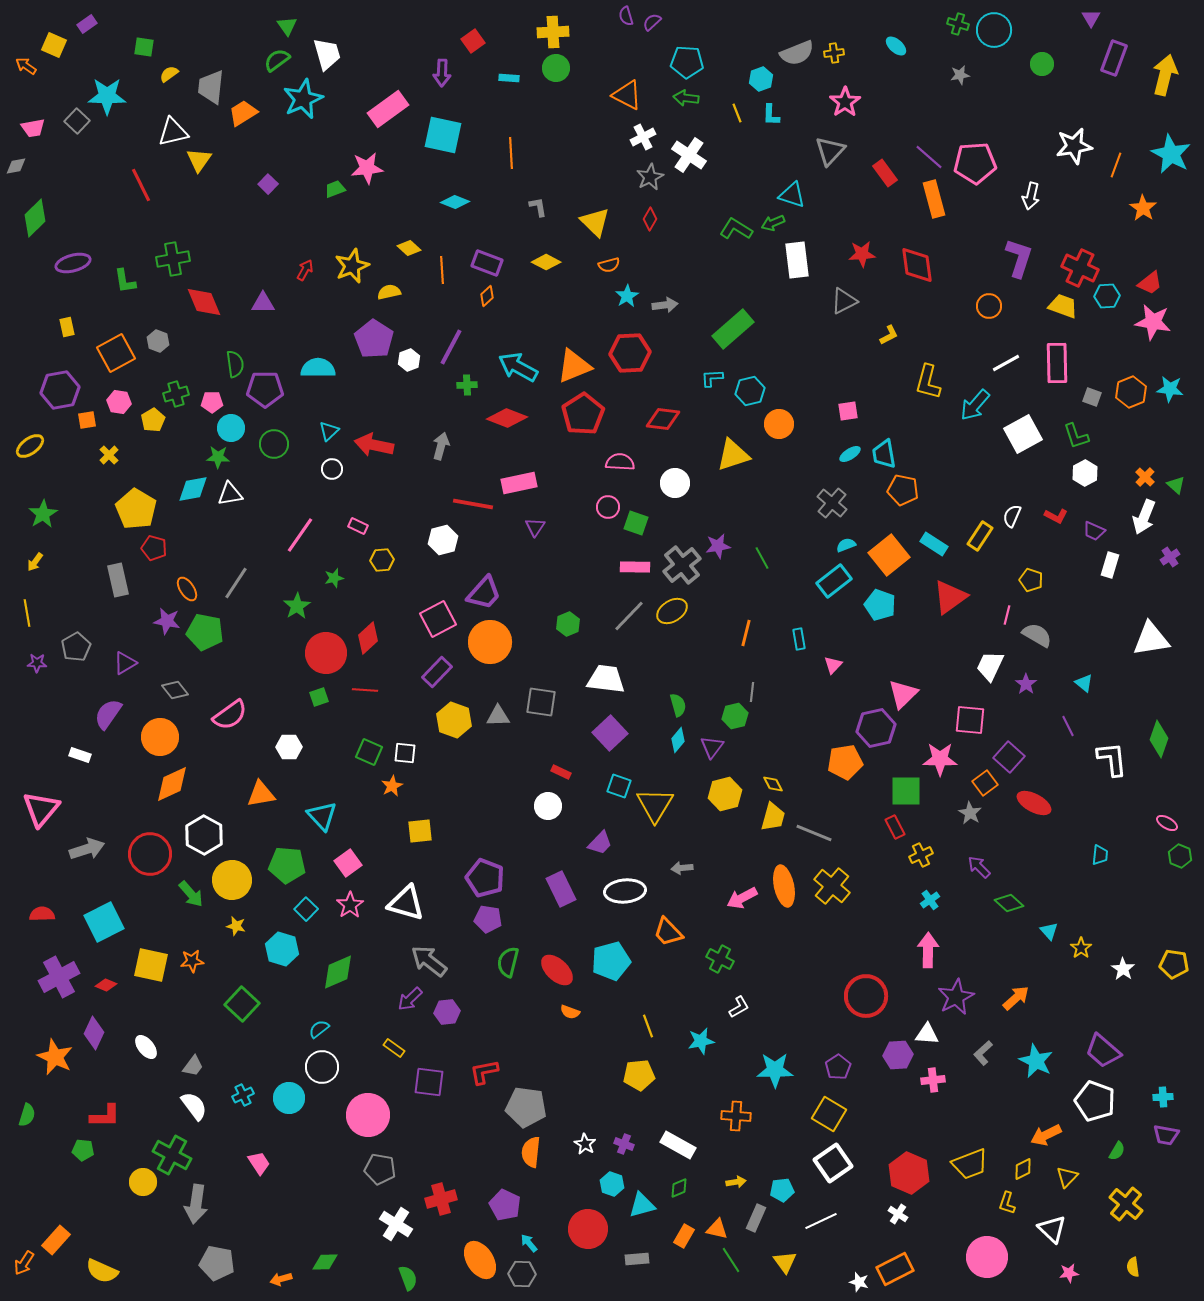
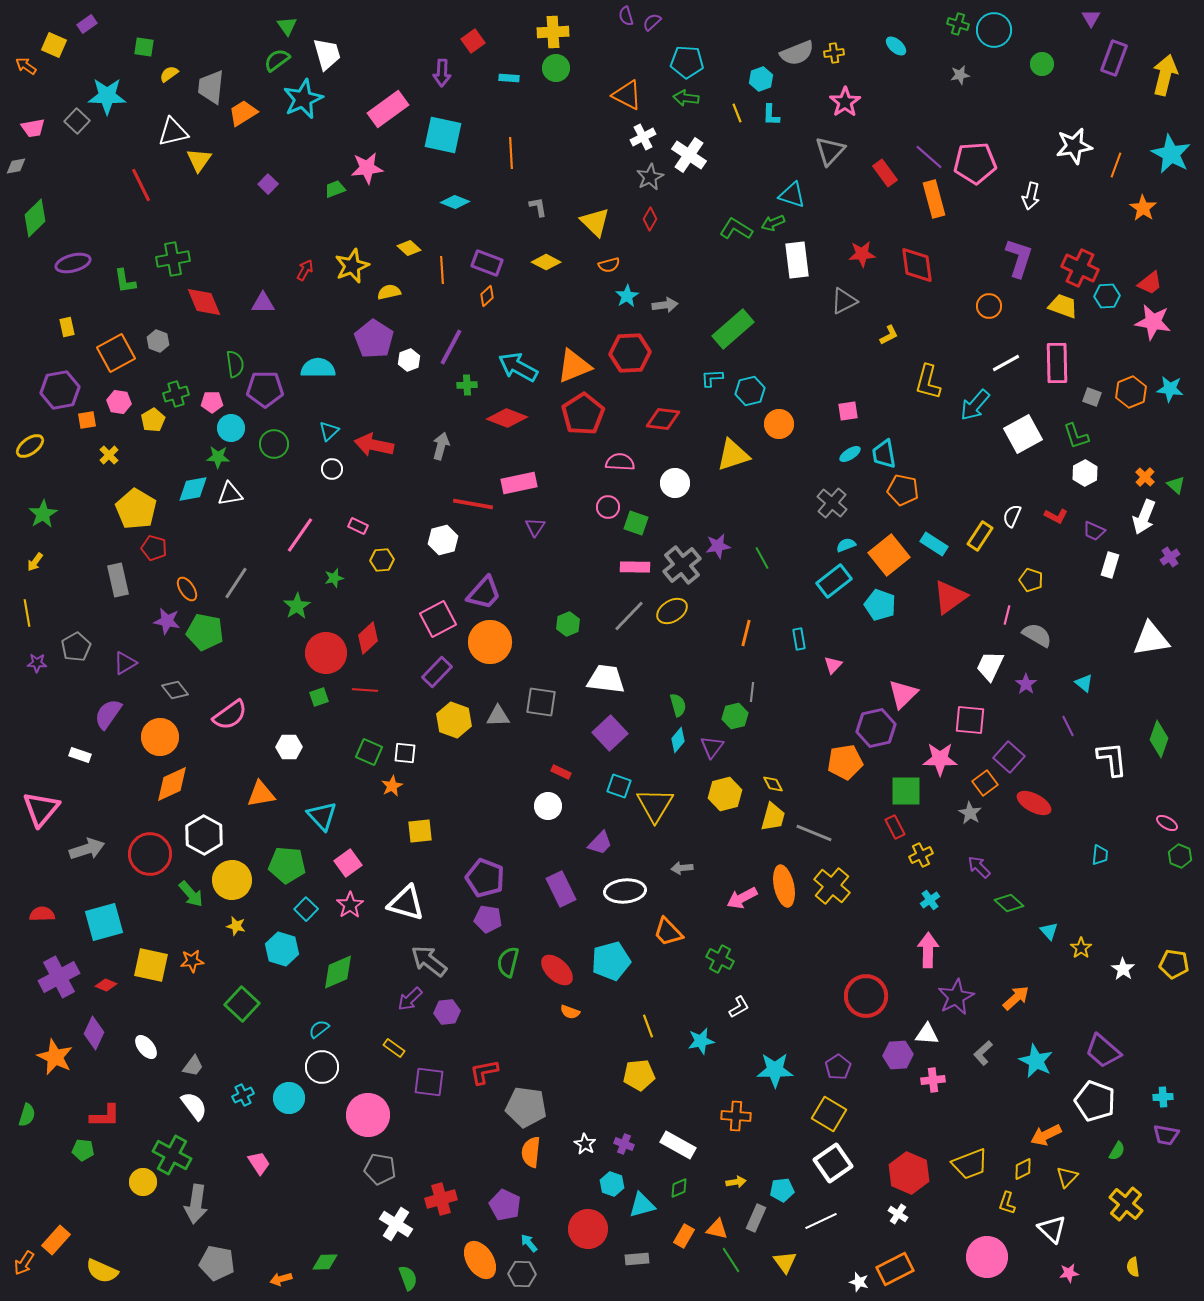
cyan square at (104, 922): rotated 12 degrees clockwise
